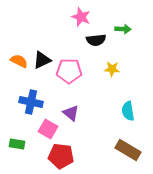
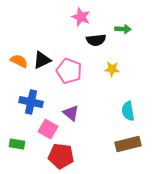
pink pentagon: rotated 20 degrees clockwise
brown rectangle: moved 6 px up; rotated 45 degrees counterclockwise
